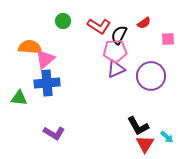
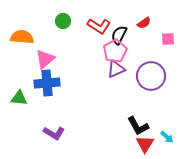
orange semicircle: moved 8 px left, 10 px up
pink pentagon: rotated 25 degrees counterclockwise
